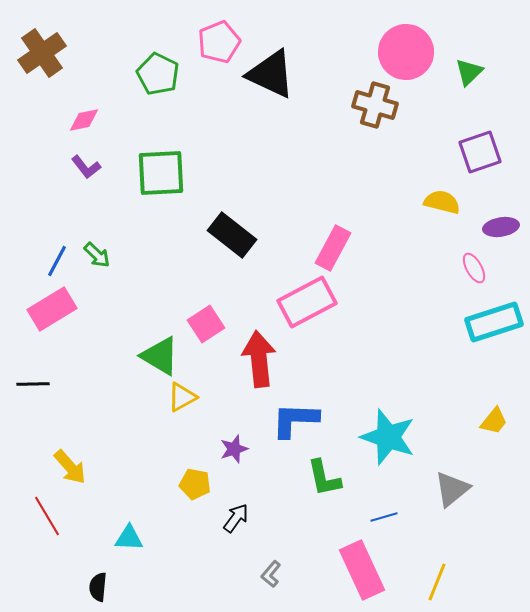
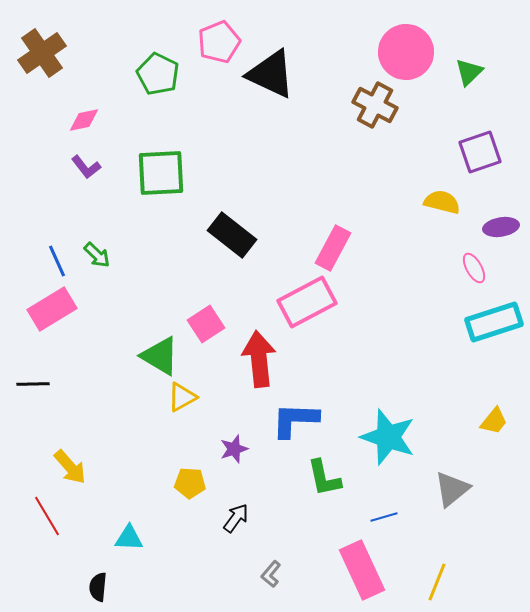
brown cross at (375, 105): rotated 12 degrees clockwise
blue line at (57, 261): rotated 52 degrees counterclockwise
yellow pentagon at (195, 484): moved 5 px left, 1 px up; rotated 8 degrees counterclockwise
